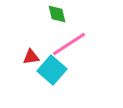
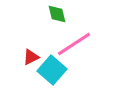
pink line: moved 5 px right
red triangle: rotated 18 degrees counterclockwise
